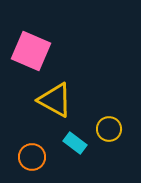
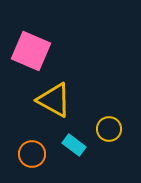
yellow triangle: moved 1 px left
cyan rectangle: moved 1 px left, 2 px down
orange circle: moved 3 px up
